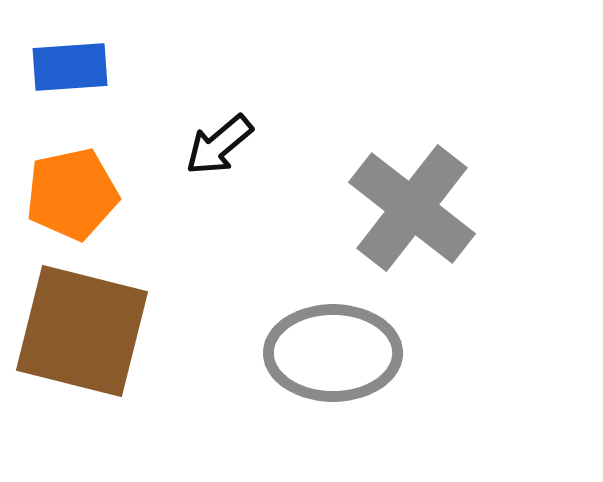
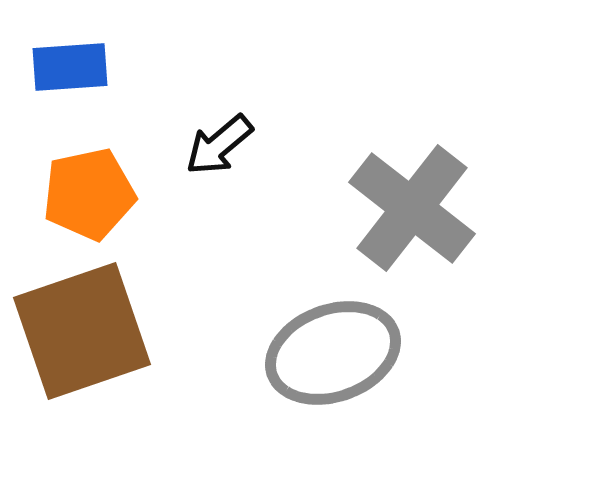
orange pentagon: moved 17 px right
brown square: rotated 33 degrees counterclockwise
gray ellipse: rotated 20 degrees counterclockwise
